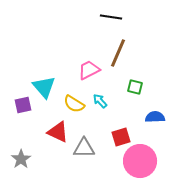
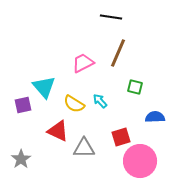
pink trapezoid: moved 6 px left, 7 px up
red triangle: moved 1 px up
